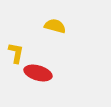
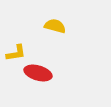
yellow L-shape: rotated 70 degrees clockwise
